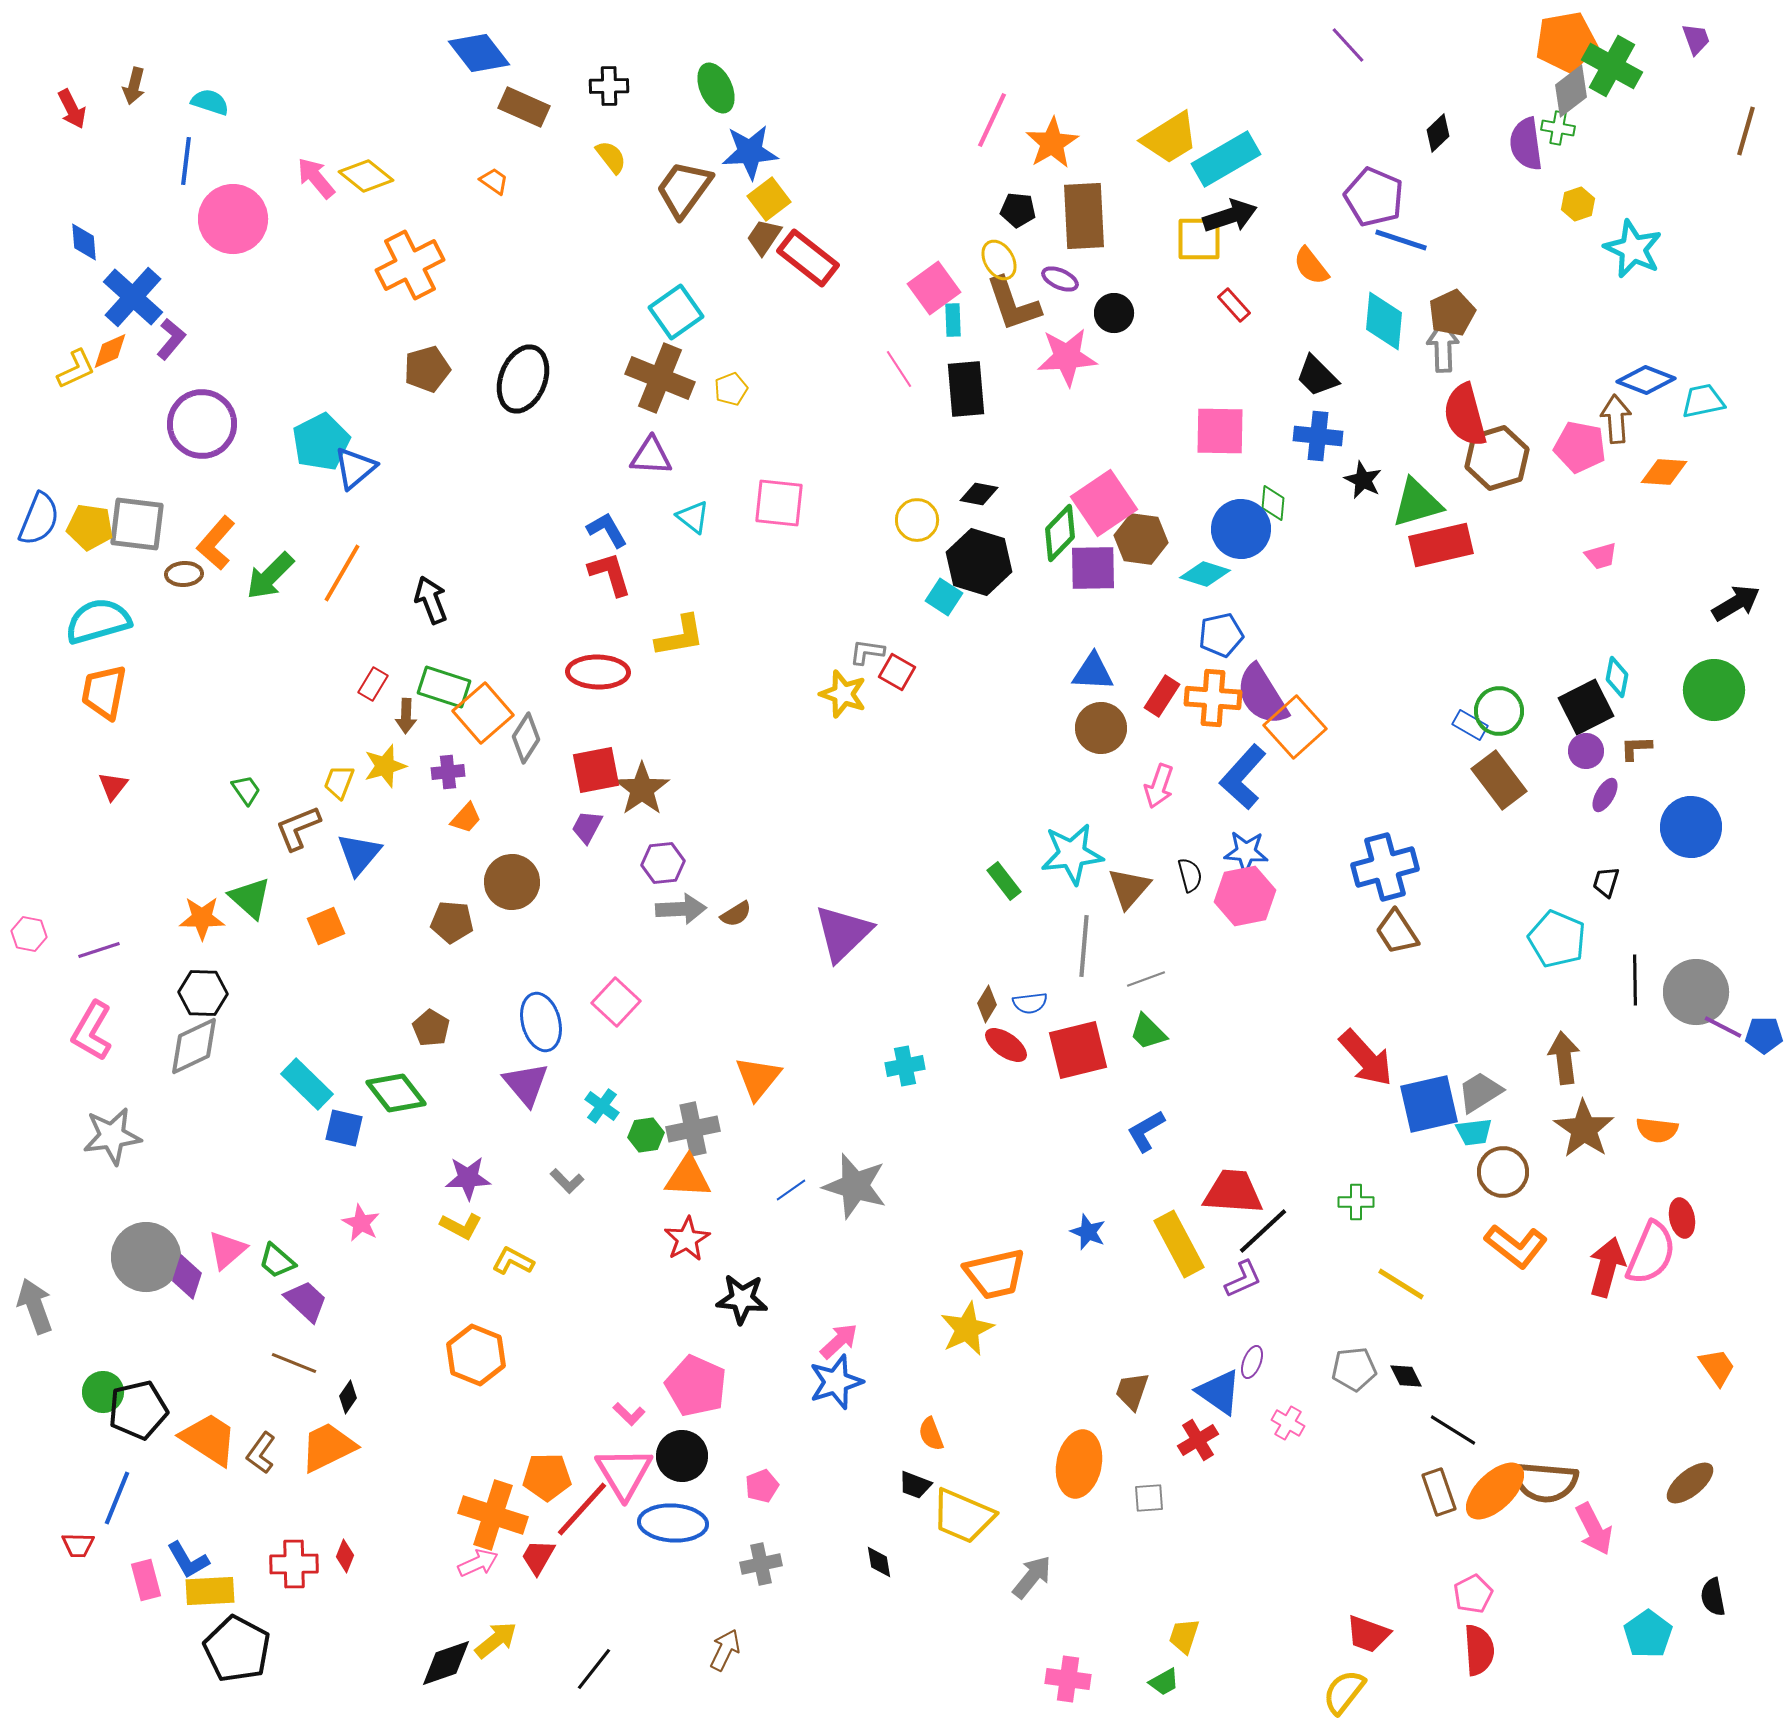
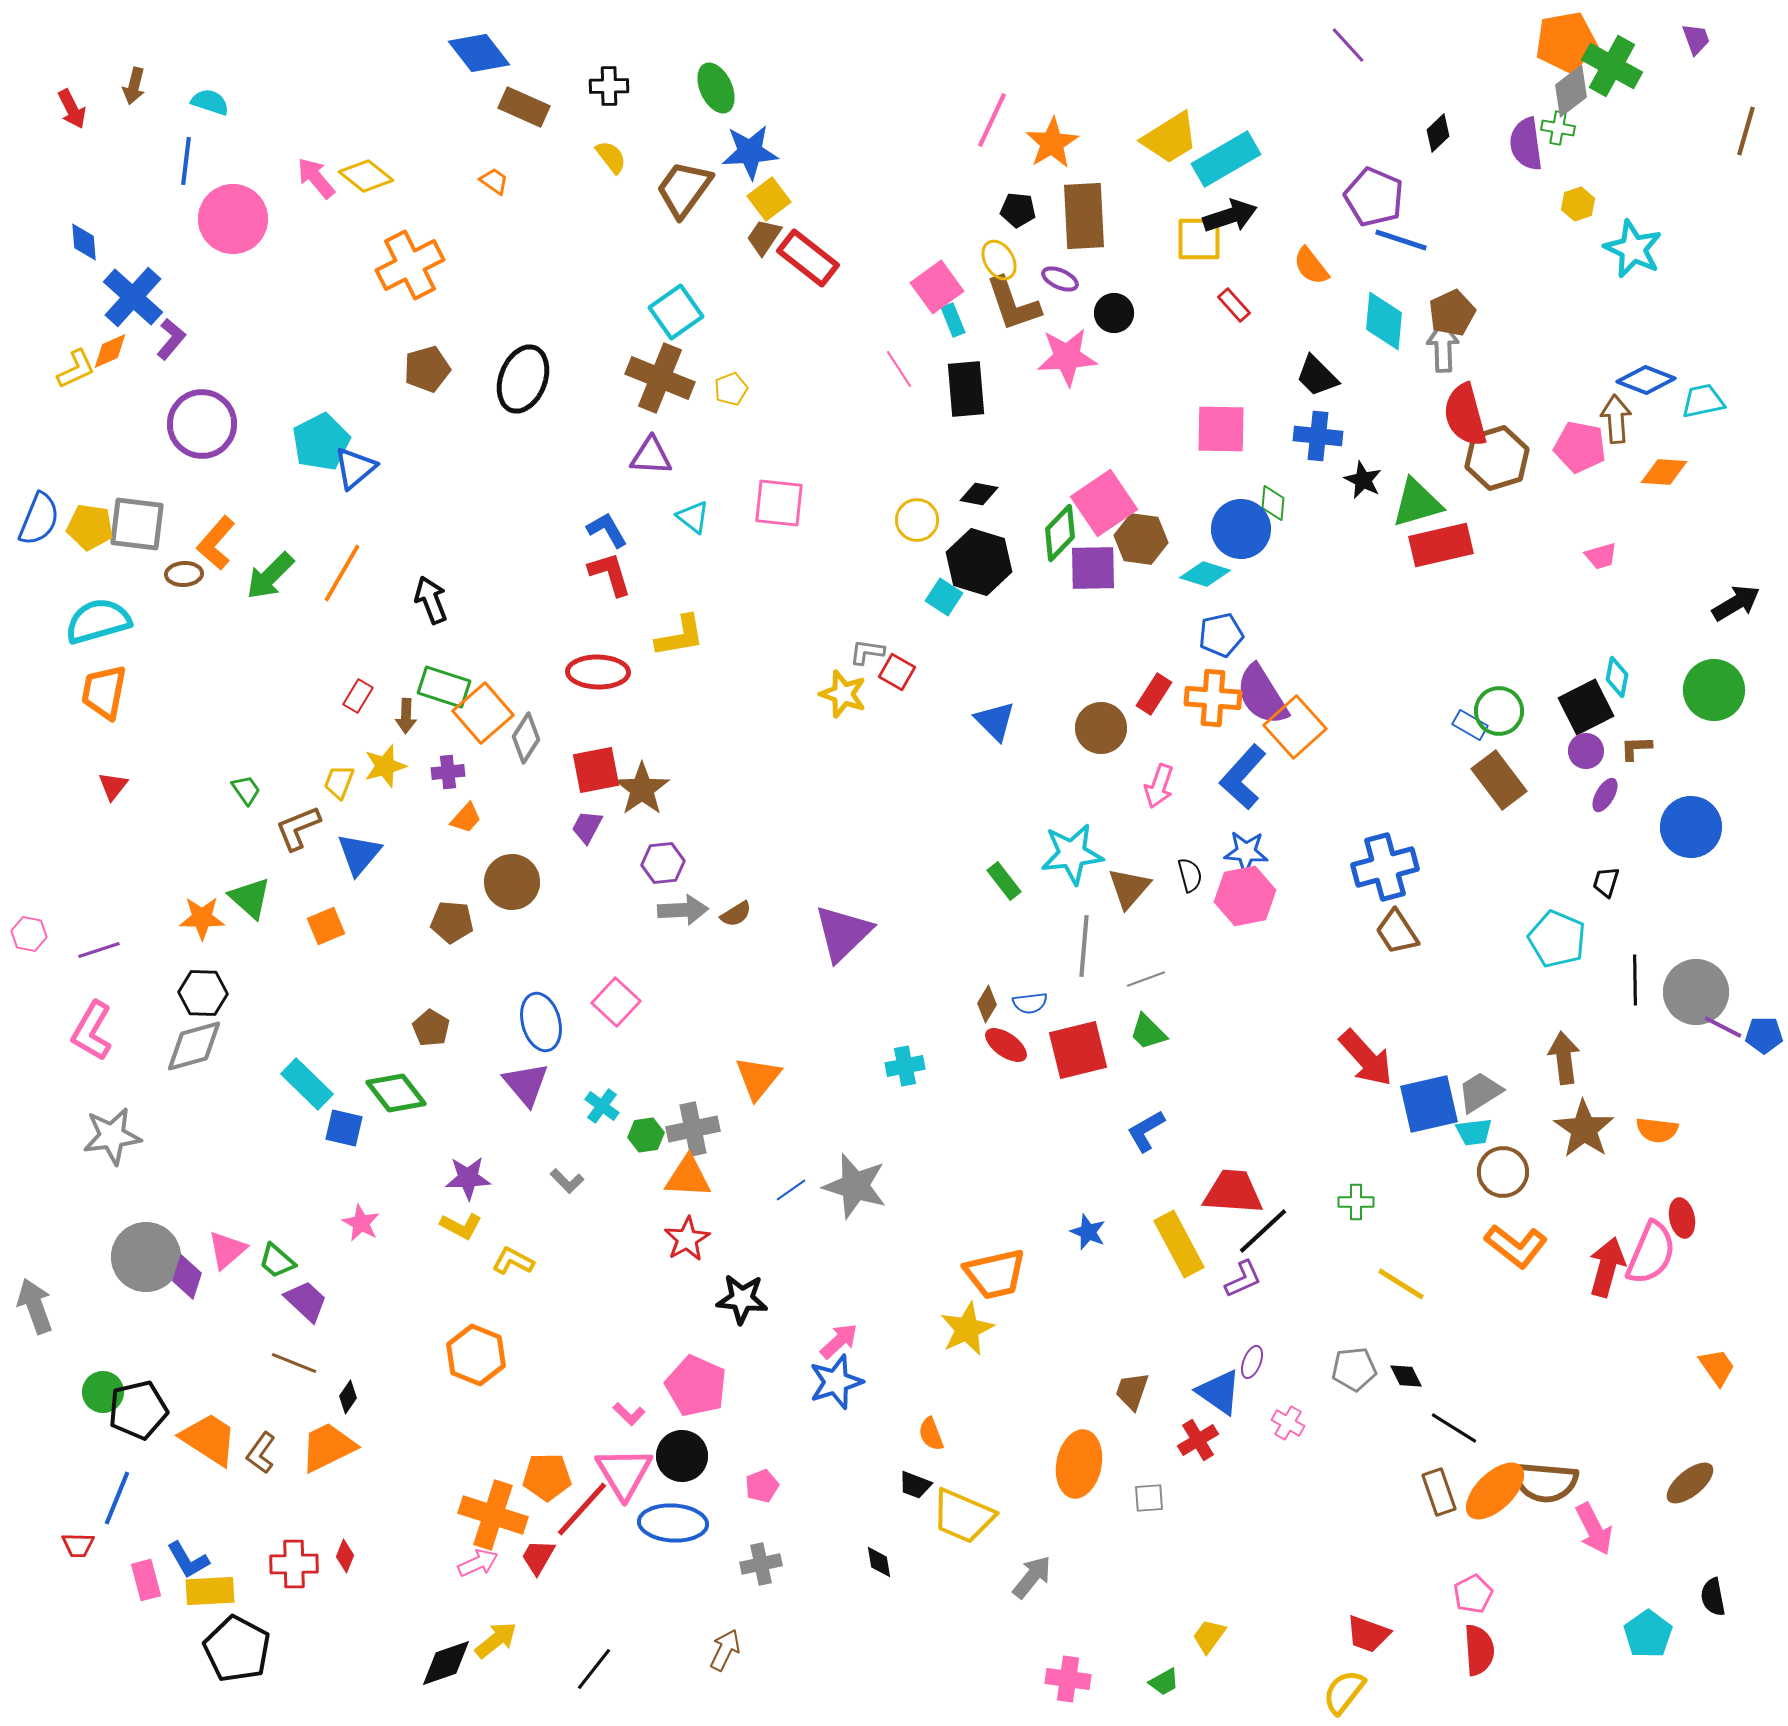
pink square at (934, 288): moved 3 px right, 1 px up
cyan rectangle at (953, 320): rotated 20 degrees counterclockwise
pink square at (1220, 431): moved 1 px right, 2 px up
blue triangle at (1093, 672): moved 98 px left, 49 px down; rotated 42 degrees clockwise
red rectangle at (373, 684): moved 15 px left, 12 px down
red rectangle at (1162, 696): moved 8 px left, 2 px up
gray arrow at (681, 909): moved 2 px right, 1 px down
gray diamond at (194, 1046): rotated 10 degrees clockwise
black line at (1453, 1430): moved 1 px right, 2 px up
yellow trapezoid at (1184, 1636): moved 25 px right; rotated 18 degrees clockwise
